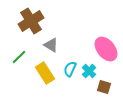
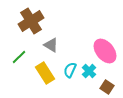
pink ellipse: moved 1 px left, 2 px down
cyan semicircle: moved 1 px down
brown square: moved 3 px right; rotated 16 degrees clockwise
